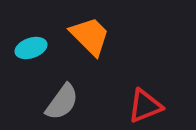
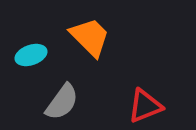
orange trapezoid: moved 1 px down
cyan ellipse: moved 7 px down
